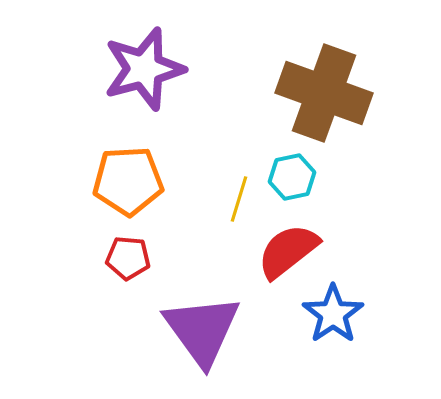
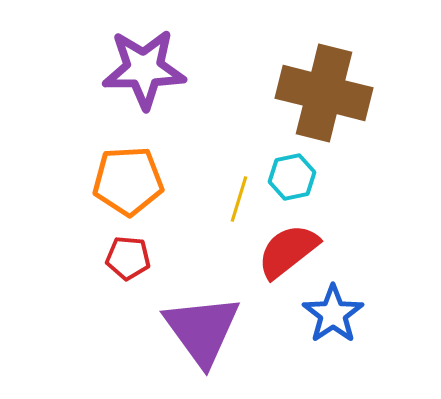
purple star: rotated 14 degrees clockwise
brown cross: rotated 6 degrees counterclockwise
